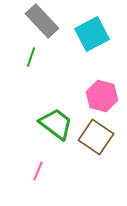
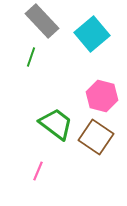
cyan square: rotated 12 degrees counterclockwise
